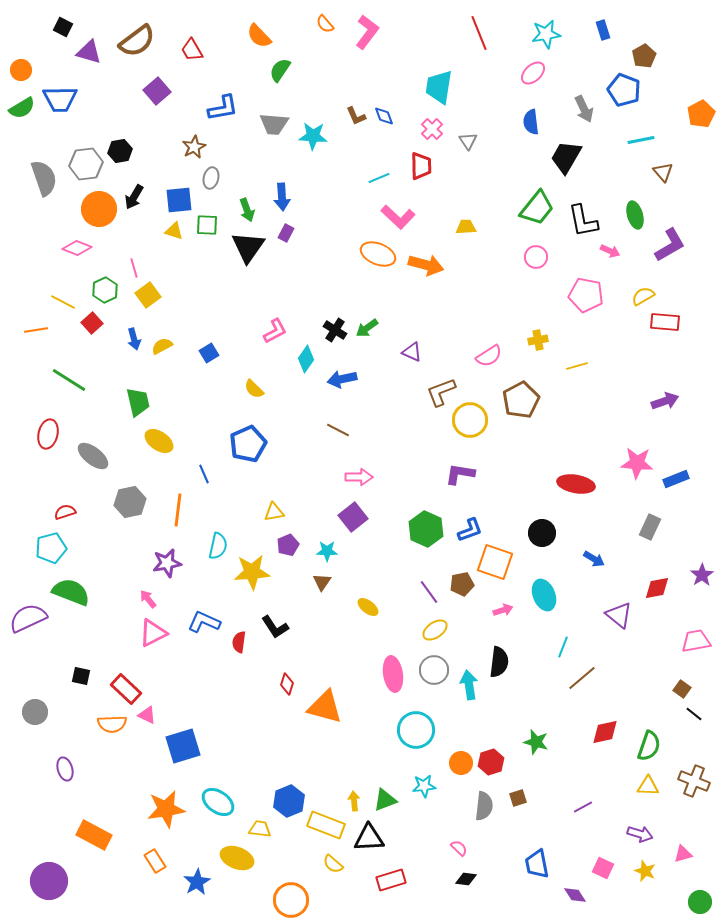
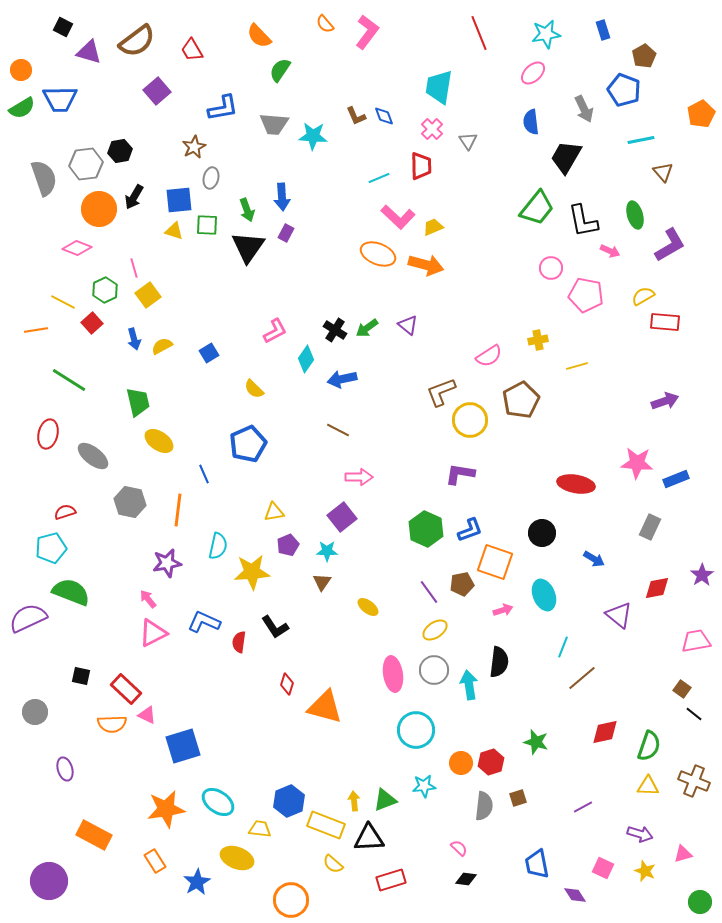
yellow trapezoid at (466, 227): moved 33 px left; rotated 20 degrees counterclockwise
pink circle at (536, 257): moved 15 px right, 11 px down
purple triangle at (412, 352): moved 4 px left, 27 px up; rotated 15 degrees clockwise
gray hexagon at (130, 502): rotated 24 degrees clockwise
purple square at (353, 517): moved 11 px left
